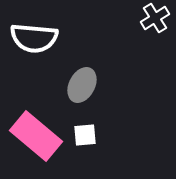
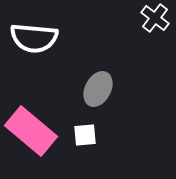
white cross: rotated 20 degrees counterclockwise
gray ellipse: moved 16 px right, 4 px down
pink rectangle: moved 5 px left, 5 px up
